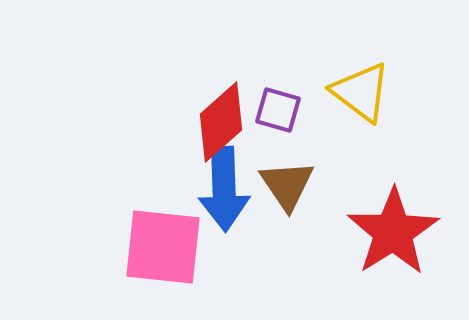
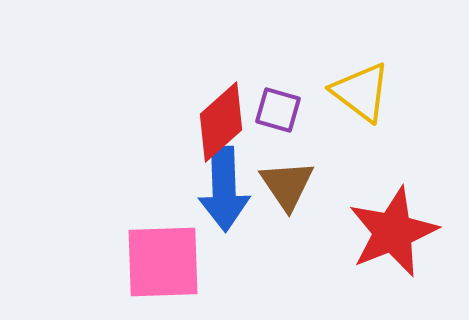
red star: rotated 10 degrees clockwise
pink square: moved 15 px down; rotated 8 degrees counterclockwise
